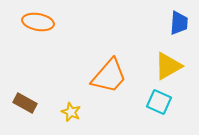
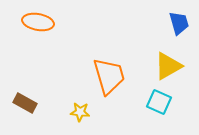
blue trapezoid: rotated 20 degrees counterclockwise
orange trapezoid: rotated 57 degrees counterclockwise
yellow star: moved 9 px right; rotated 18 degrees counterclockwise
